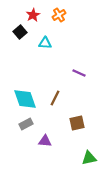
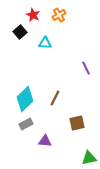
red star: rotated 16 degrees counterclockwise
purple line: moved 7 px right, 5 px up; rotated 40 degrees clockwise
cyan diamond: rotated 65 degrees clockwise
